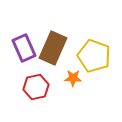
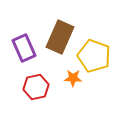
brown rectangle: moved 7 px right, 11 px up
